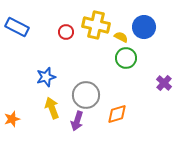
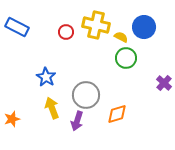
blue star: rotated 24 degrees counterclockwise
